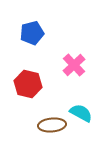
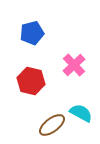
red hexagon: moved 3 px right, 3 px up
brown ellipse: rotated 32 degrees counterclockwise
